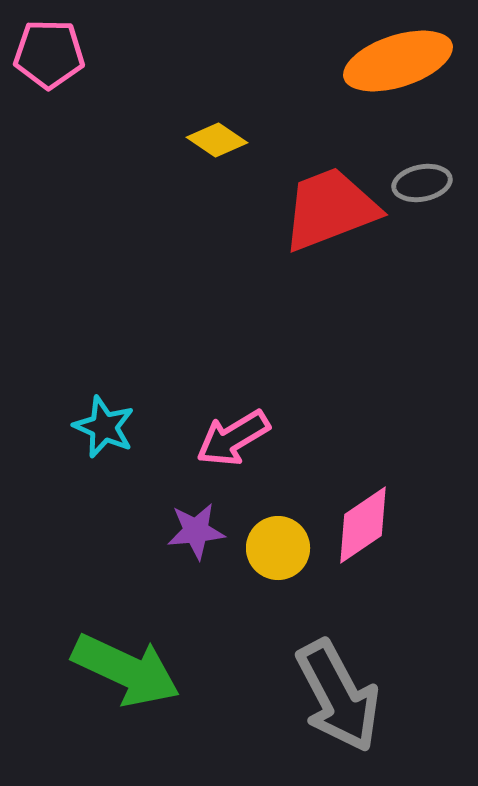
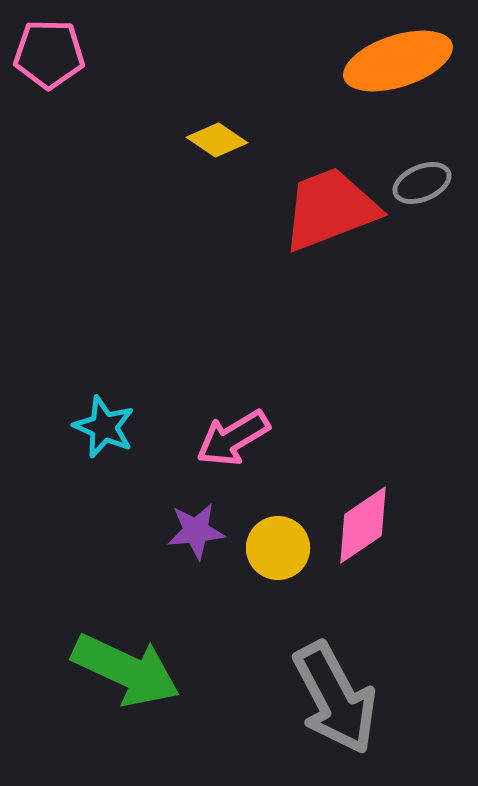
gray ellipse: rotated 12 degrees counterclockwise
gray arrow: moved 3 px left, 2 px down
